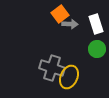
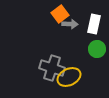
white rectangle: moved 2 px left; rotated 30 degrees clockwise
yellow ellipse: rotated 40 degrees clockwise
